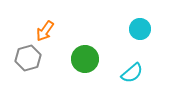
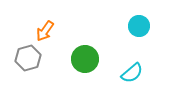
cyan circle: moved 1 px left, 3 px up
